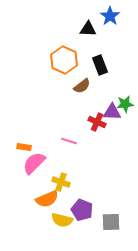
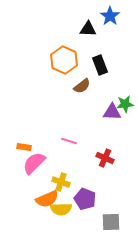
red cross: moved 8 px right, 36 px down
purple pentagon: moved 3 px right, 11 px up
yellow semicircle: moved 1 px left, 11 px up; rotated 15 degrees counterclockwise
